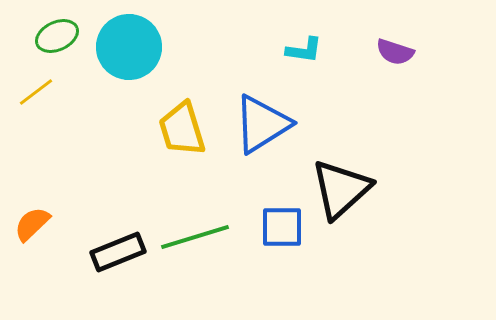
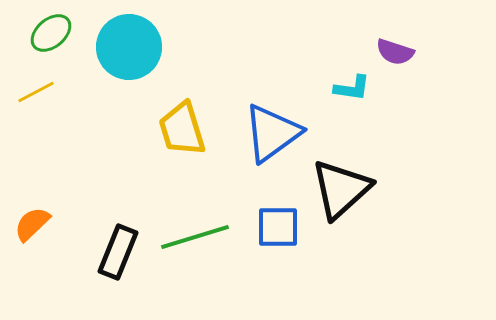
green ellipse: moved 6 px left, 3 px up; rotated 15 degrees counterclockwise
cyan L-shape: moved 48 px right, 38 px down
yellow line: rotated 9 degrees clockwise
blue triangle: moved 10 px right, 9 px down; rotated 4 degrees counterclockwise
blue square: moved 4 px left
black rectangle: rotated 46 degrees counterclockwise
